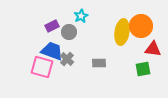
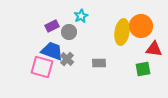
red triangle: moved 1 px right
